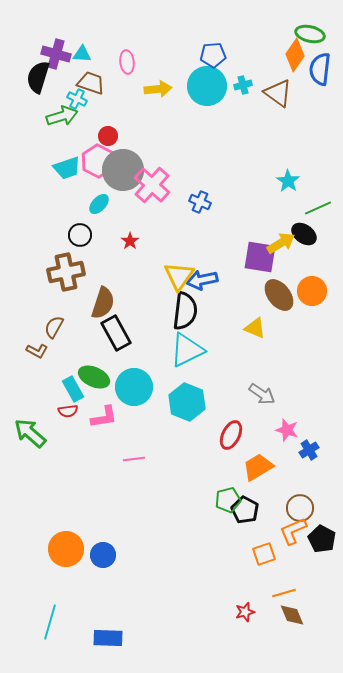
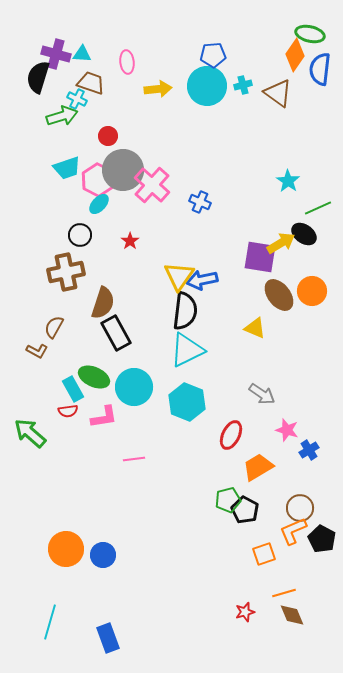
pink hexagon at (98, 161): moved 19 px down
blue rectangle at (108, 638): rotated 68 degrees clockwise
